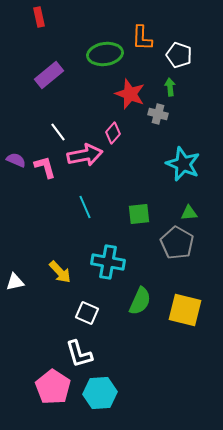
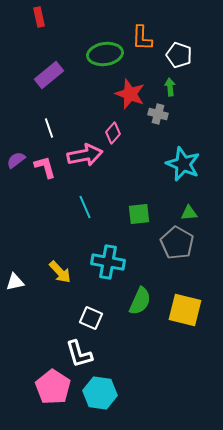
white line: moved 9 px left, 4 px up; rotated 18 degrees clockwise
purple semicircle: rotated 60 degrees counterclockwise
white square: moved 4 px right, 5 px down
cyan hexagon: rotated 12 degrees clockwise
